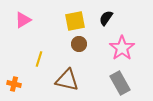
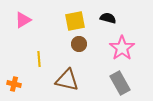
black semicircle: moved 2 px right; rotated 70 degrees clockwise
yellow line: rotated 21 degrees counterclockwise
